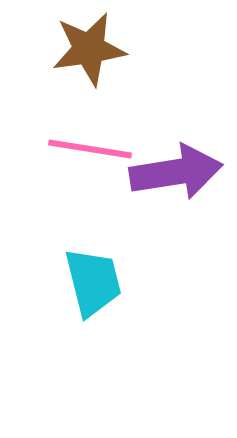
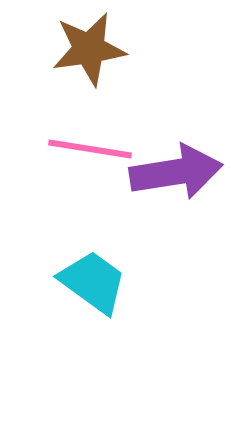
cyan trapezoid: rotated 40 degrees counterclockwise
